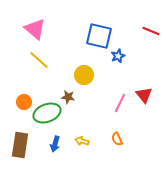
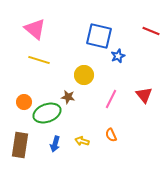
yellow line: rotated 25 degrees counterclockwise
pink line: moved 9 px left, 4 px up
orange semicircle: moved 6 px left, 4 px up
